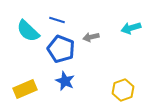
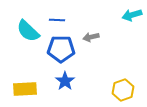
blue line: rotated 14 degrees counterclockwise
cyan arrow: moved 1 px right, 13 px up
blue pentagon: rotated 20 degrees counterclockwise
blue star: rotated 12 degrees clockwise
yellow rectangle: rotated 20 degrees clockwise
